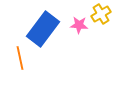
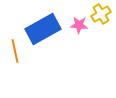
blue rectangle: rotated 24 degrees clockwise
orange line: moved 5 px left, 7 px up
